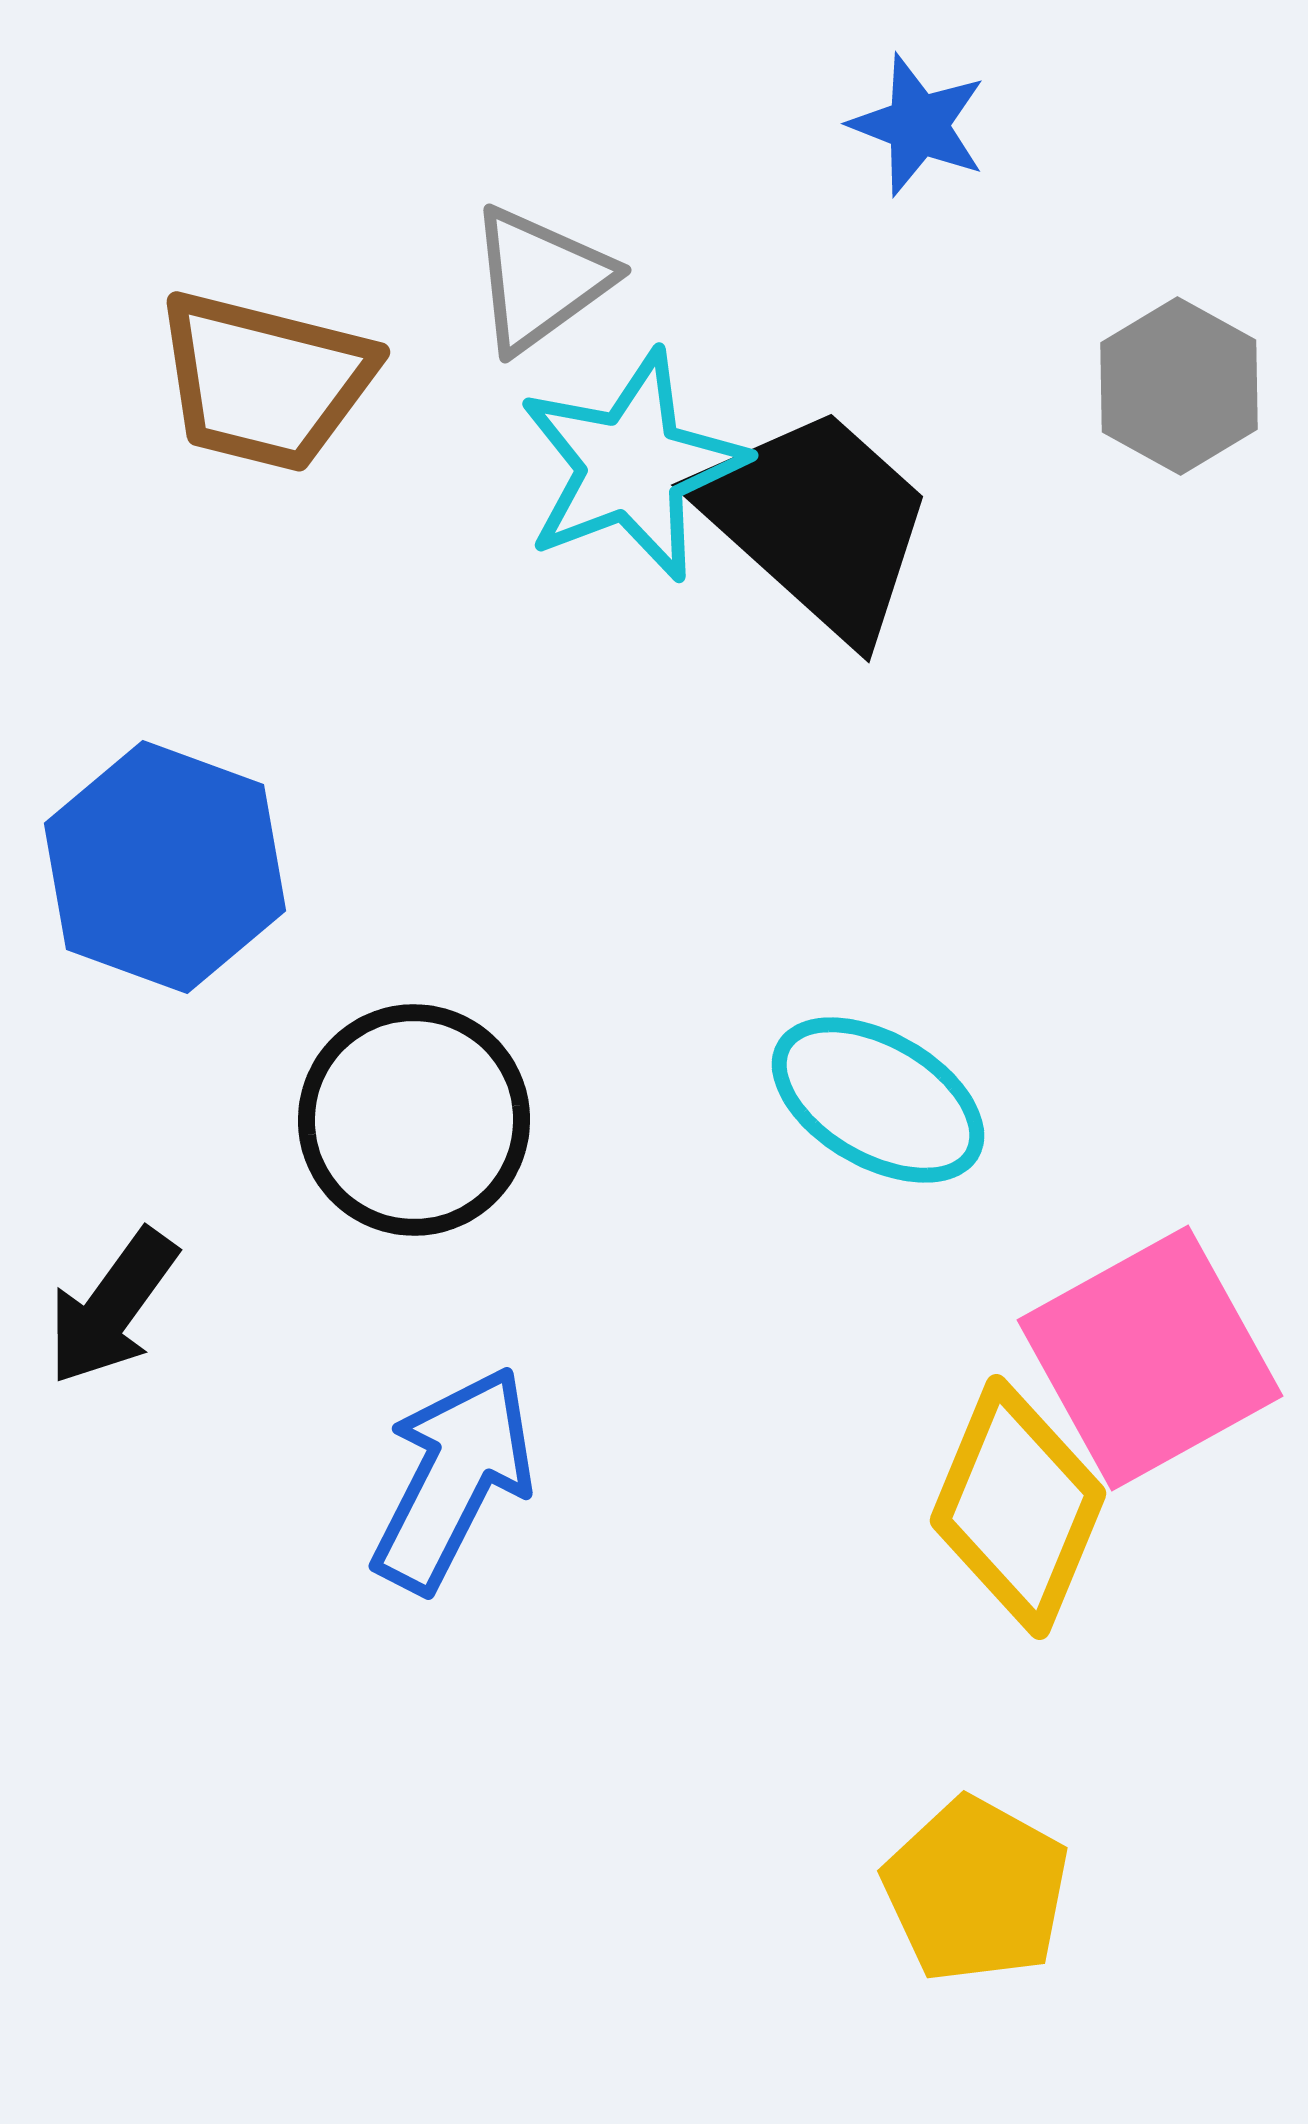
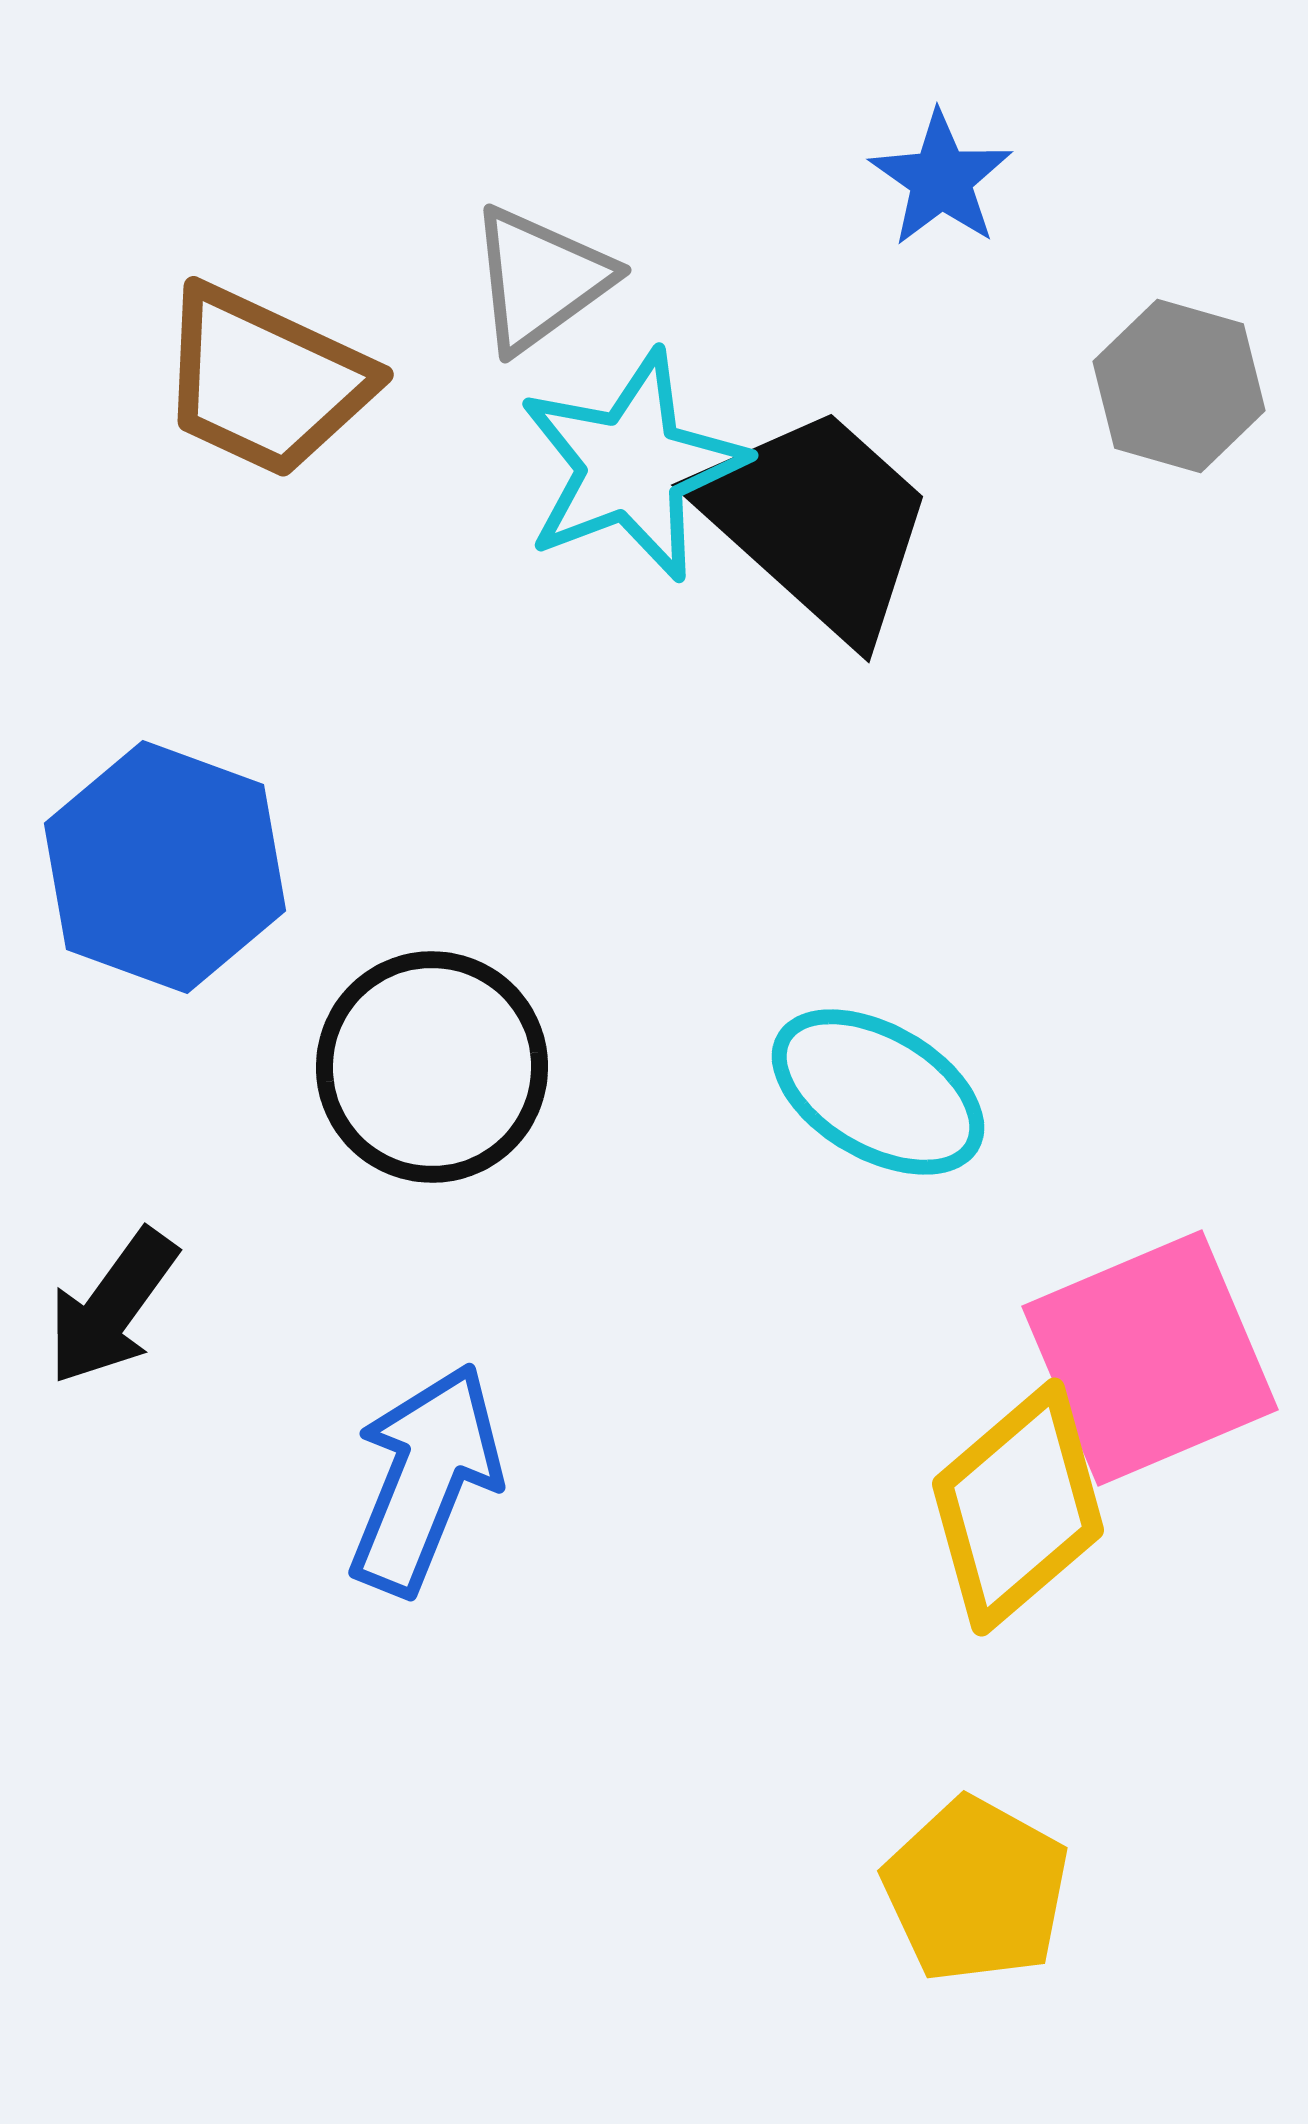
blue star: moved 23 px right, 54 px down; rotated 14 degrees clockwise
brown trapezoid: rotated 11 degrees clockwise
gray hexagon: rotated 13 degrees counterclockwise
cyan ellipse: moved 8 px up
black circle: moved 18 px right, 53 px up
pink square: rotated 6 degrees clockwise
blue arrow: moved 28 px left; rotated 5 degrees counterclockwise
yellow diamond: rotated 27 degrees clockwise
